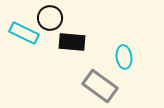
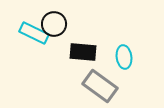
black circle: moved 4 px right, 6 px down
cyan rectangle: moved 10 px right
black rectangle: moved 11 px right, 10 px down
